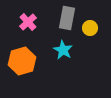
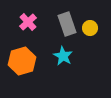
gray rectangle: moved 6 px down; rotated 30 degrees counterclockwise
cyan star: moved 6 px down
